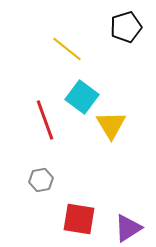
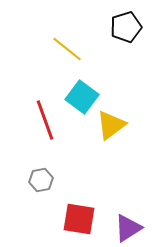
yellow triangle: rotated 24 degrees clockwise
